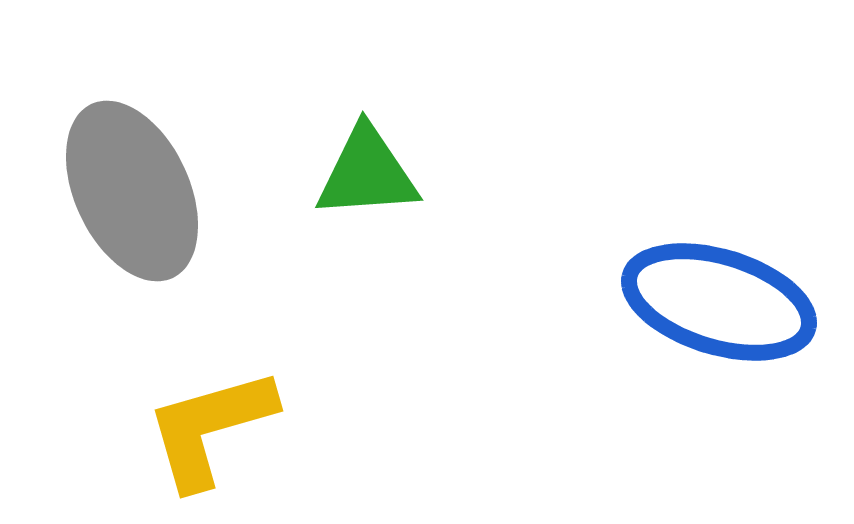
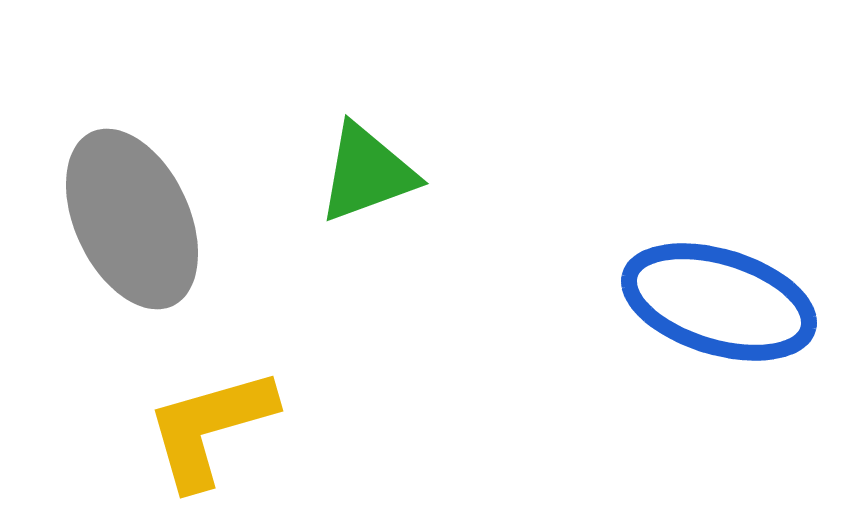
green triangle: rotated 16 degrees counterclockwise
gray ellipse: moved 28 px down
